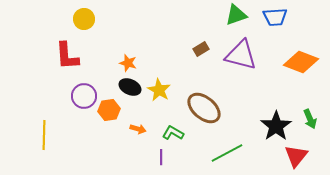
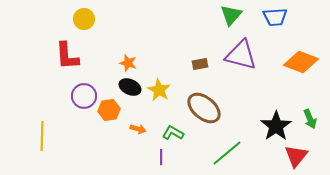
green triangle: moved 5 px left; rotated 30 degrees counterclockwise
brown rectangle: moved 1 px left, 15 px down; rotated 21 degrees clockwise
yellow line: moved 2 px left, 1 px down
green line: rotated 12 degrees counterclockwise
